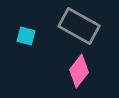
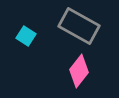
cyan square: rotated 18 degrees clockwise
